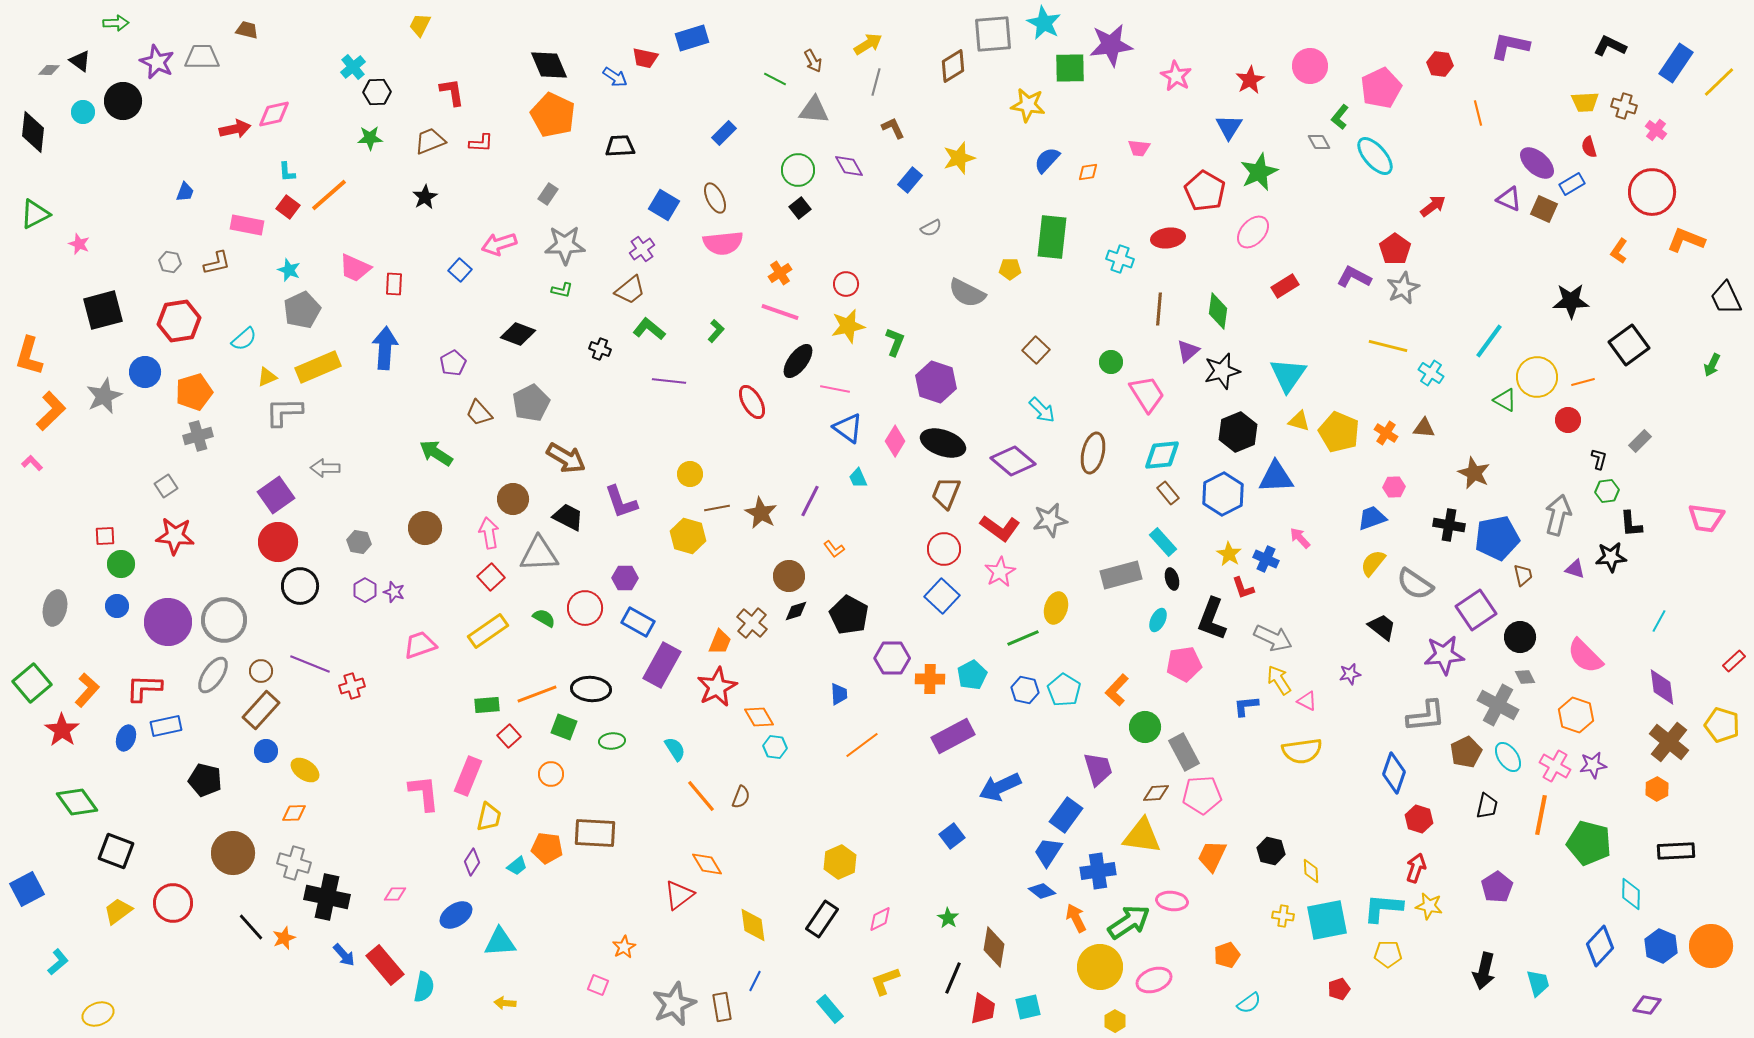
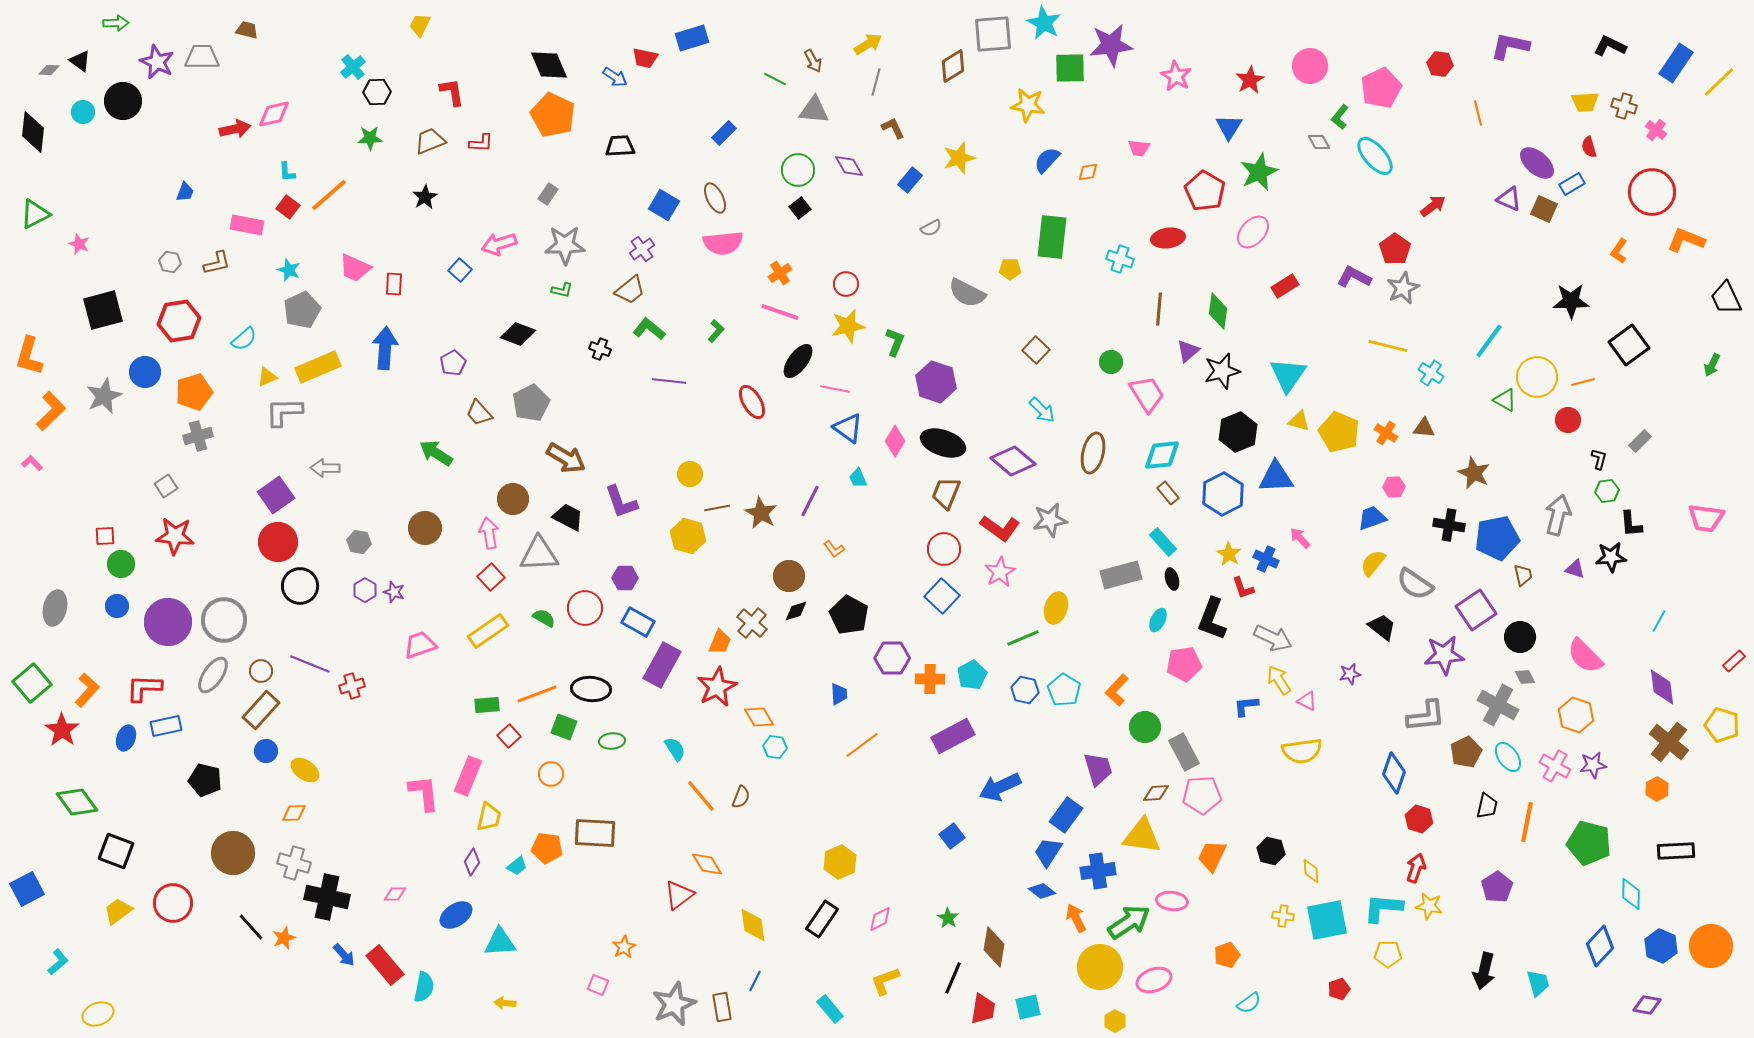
orange line at (1541, 815): moved 14 px left, 7 px down
